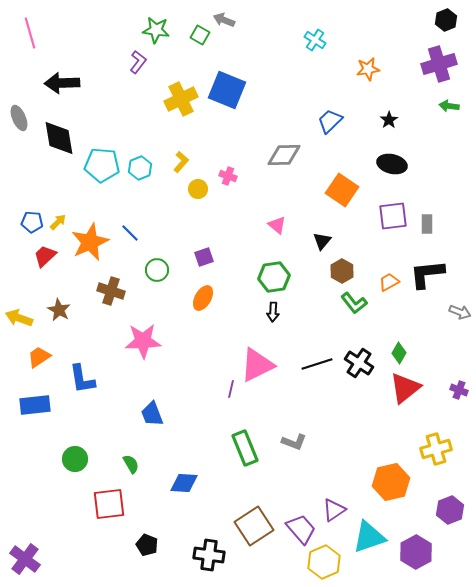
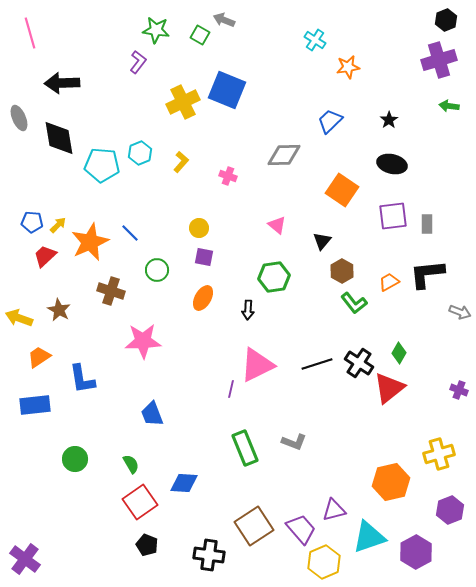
purple cross at (439, 64): moved 4 px up
orange star at (368, 69): moved 20 px left, 2 px up
yellow cross at (181, 99): moved 2 px right, 3 px down
cyan hexagon at (140, 168): moved 15 px up
yellow circle at (198, 189): moved 1 px right, 39 px down
yellow arrow at (58, 222): moved 3 px down
purple square at (204, 257): rotated 30 degrees clockwise
black arrow at (273, 312): moved 25 px left, 2 px up
red triangle at (405, 388): moved 16 px left
yellow cross at (436, 449): moved 3 px right, 5 px down
red square at (109, 504): moved 31 px right, 2 px up; rotated 28 degrees counterclockwise
purple triangle at (334, 510): rotated 20 degrees clockwise
